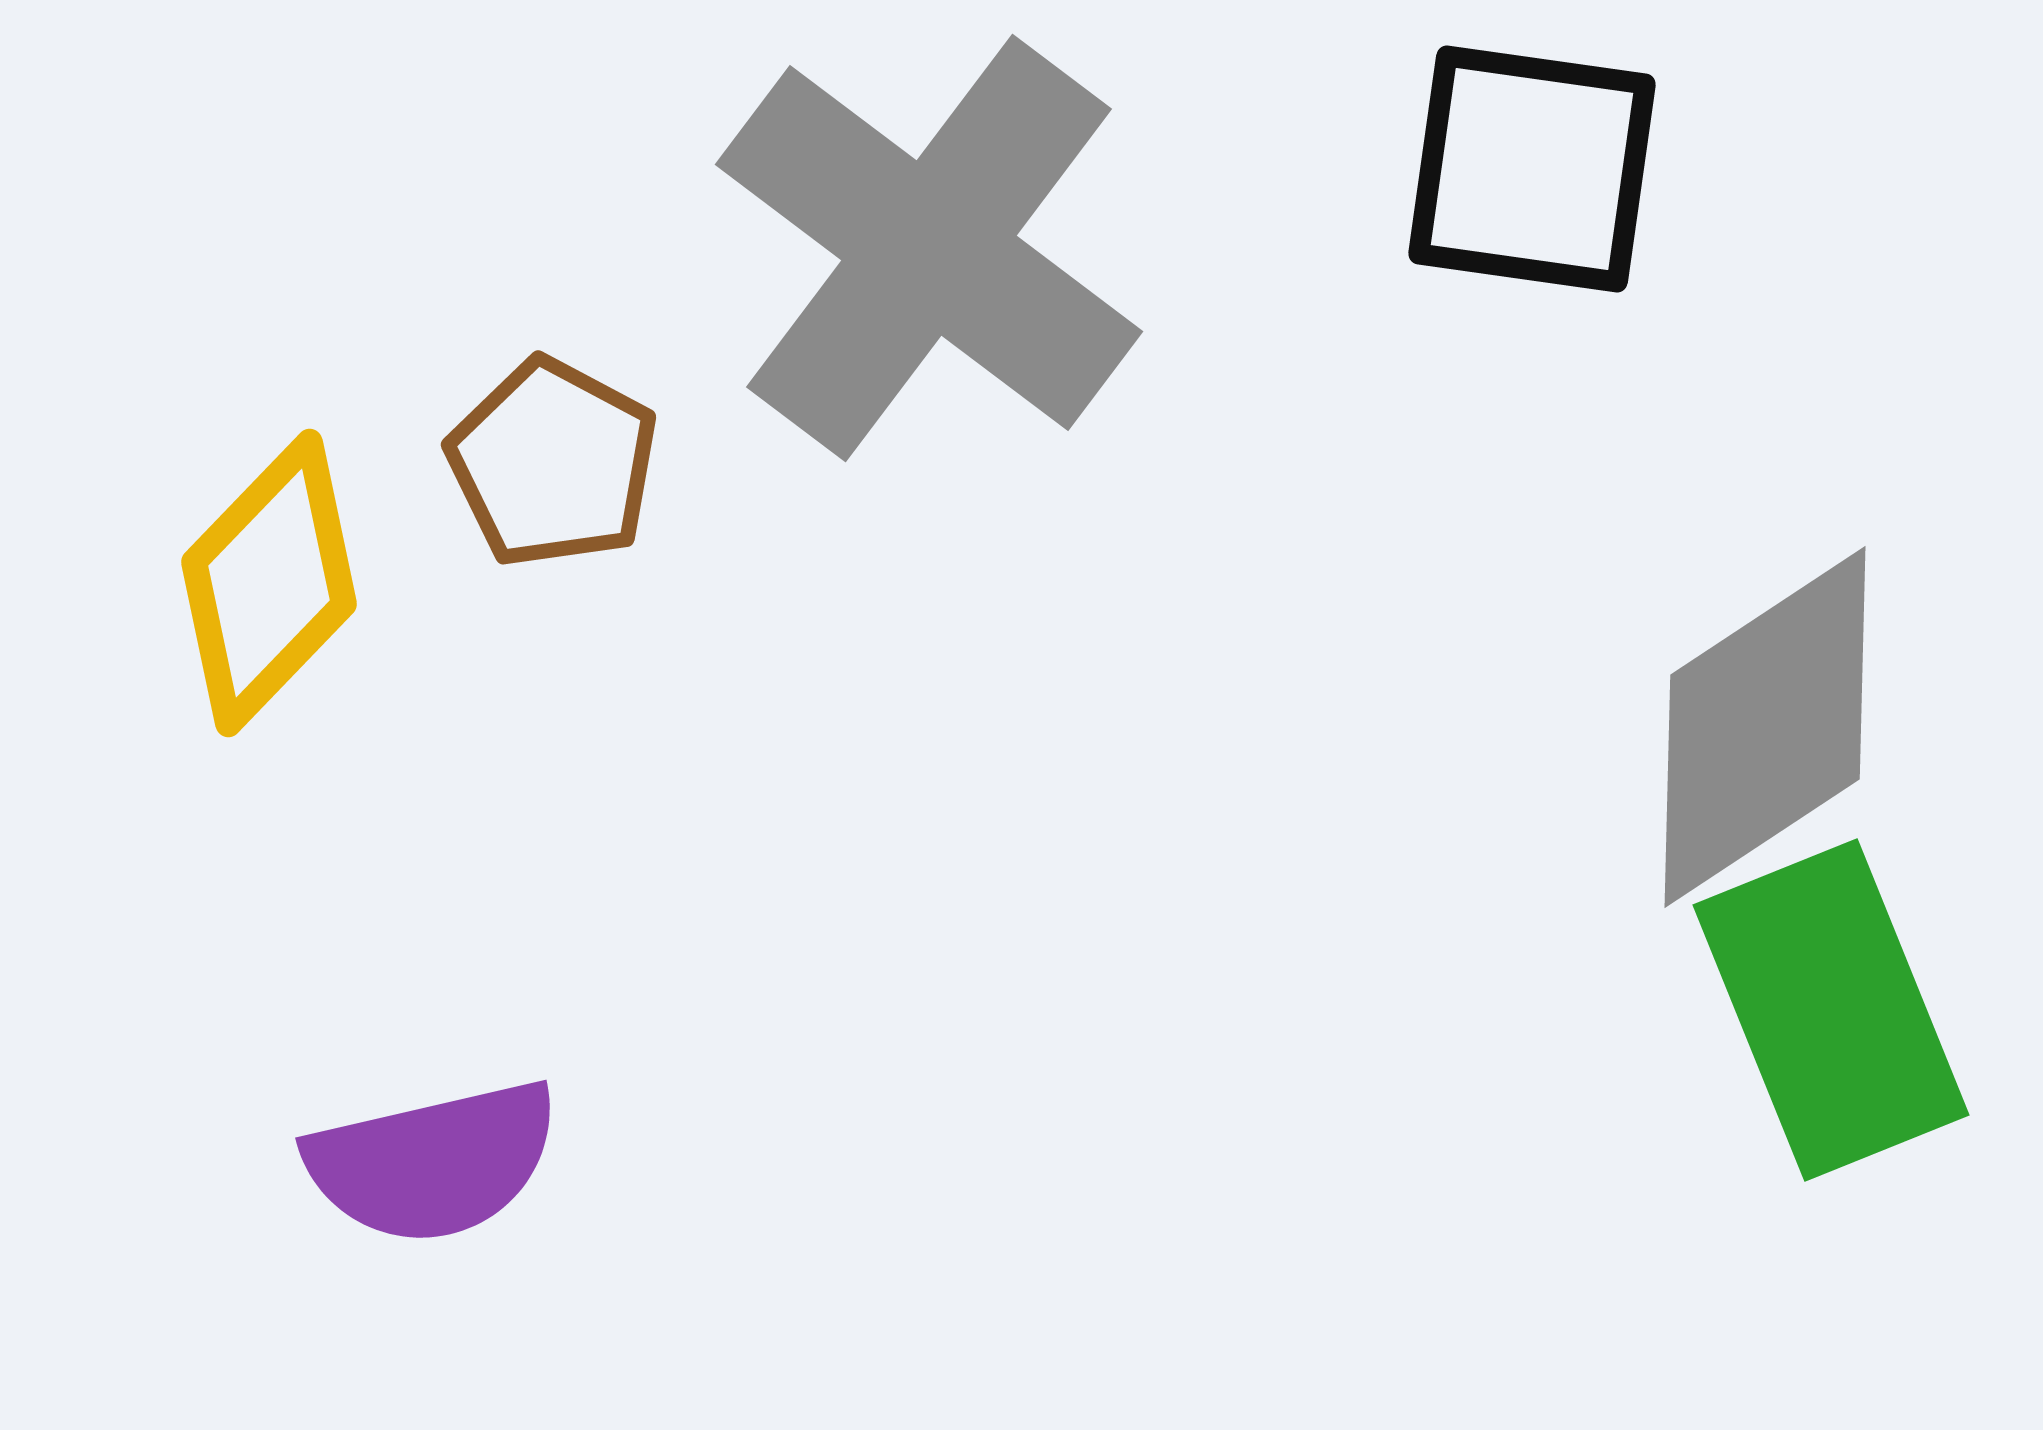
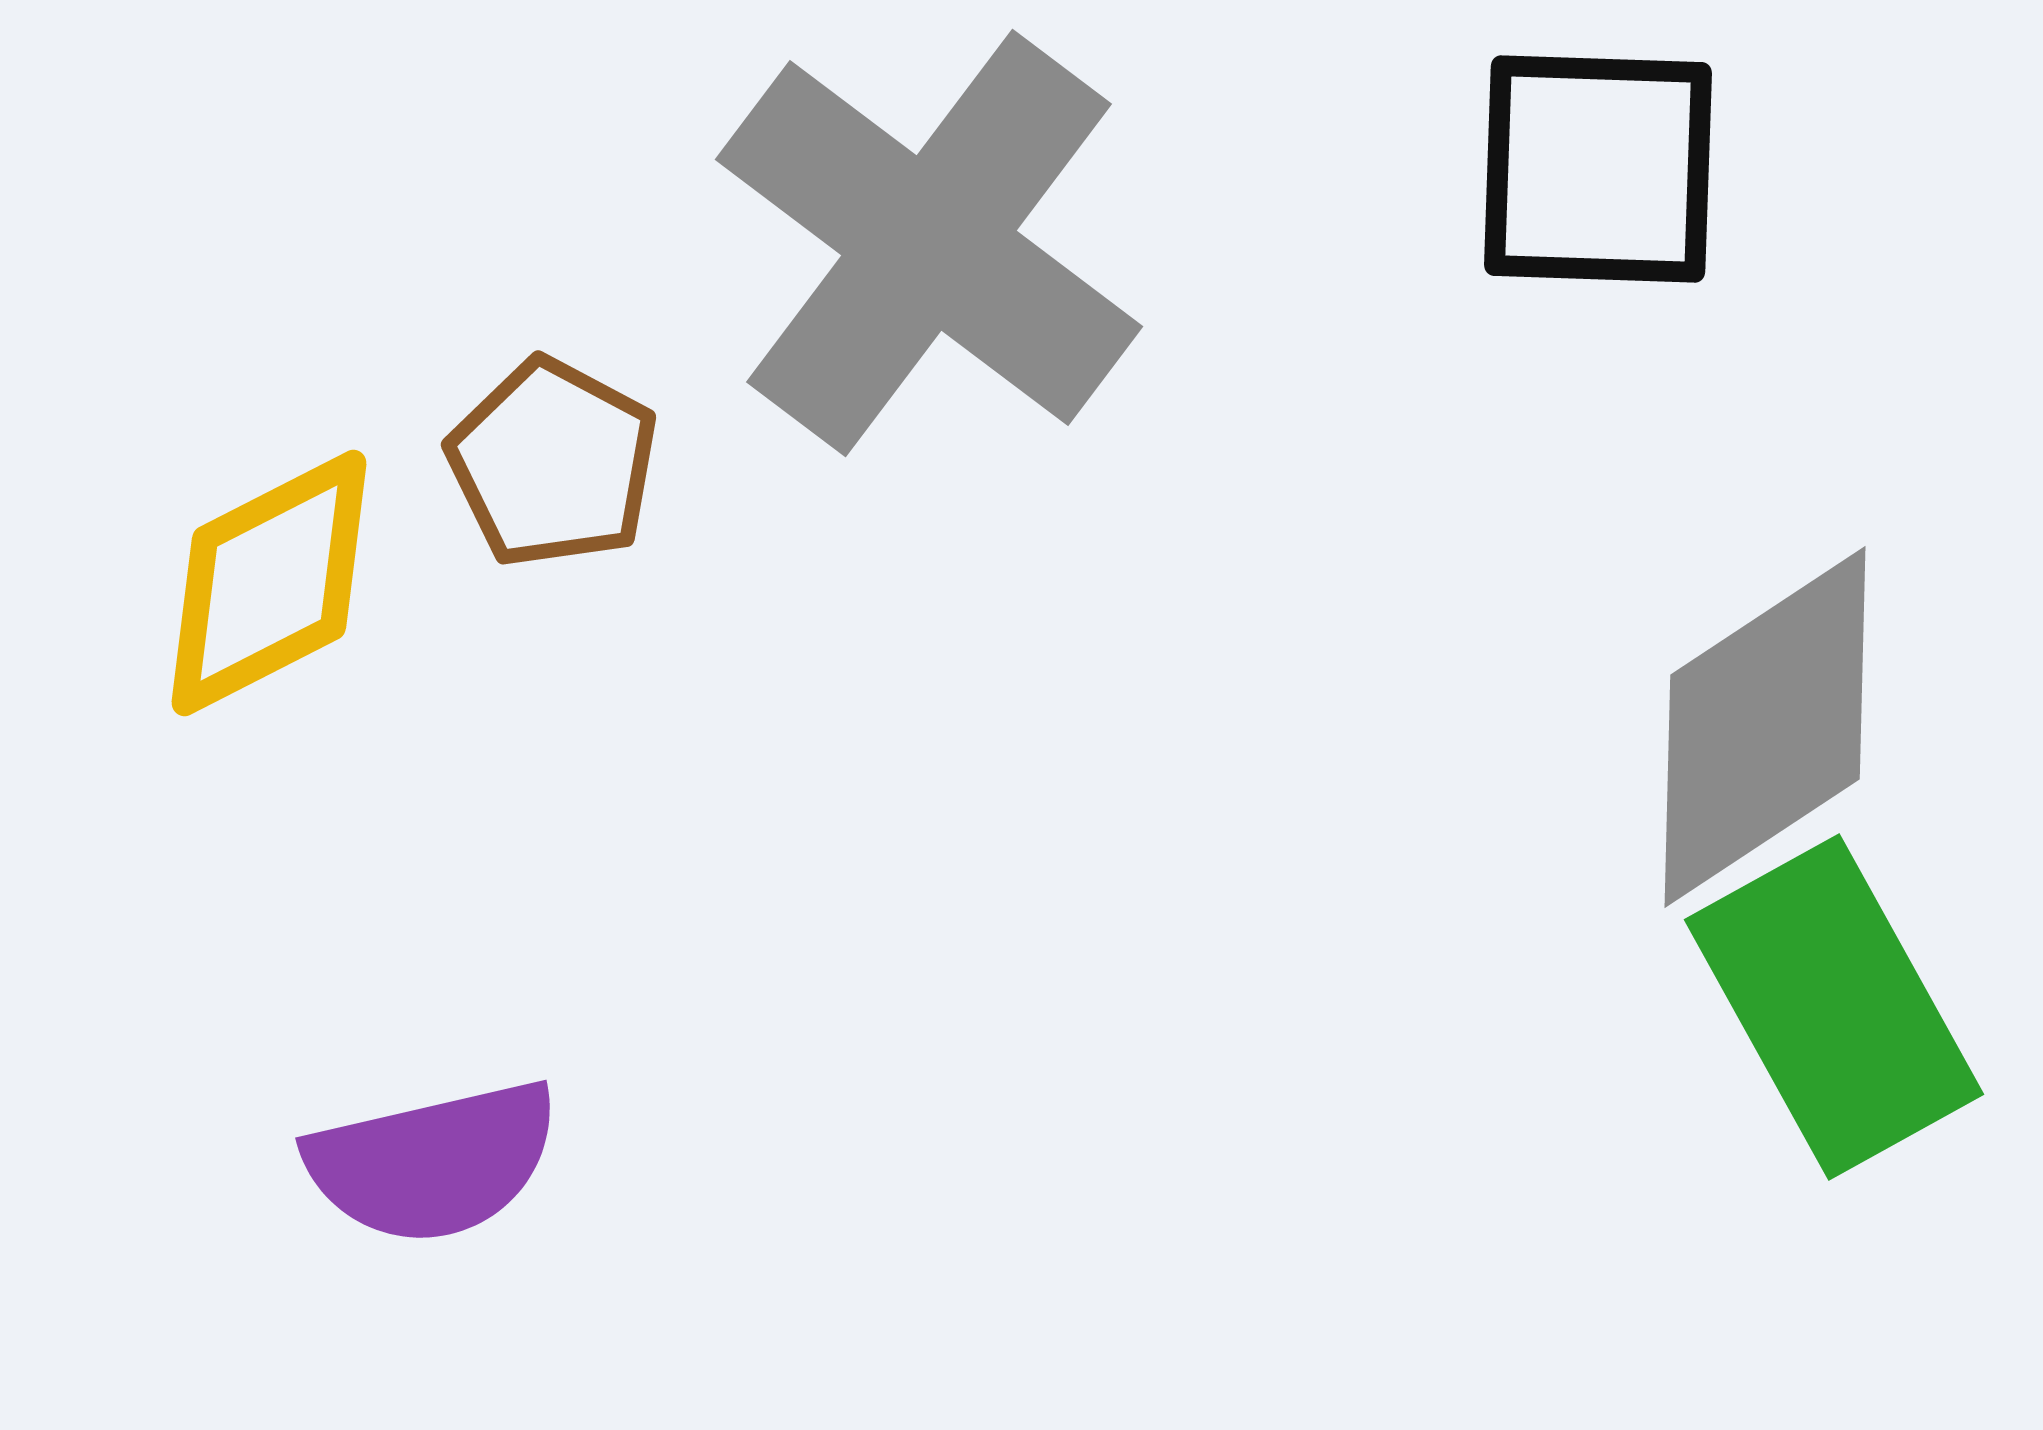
black square: moved 66 px right; rotated 6 degrees counterclockwise
gray cross: moved 5 px up
yellow diamond: rotated 19 degrees clockwise
green rectangle: moved 3 px right, 3 px up; rotated 7 degrees counterclockwise
